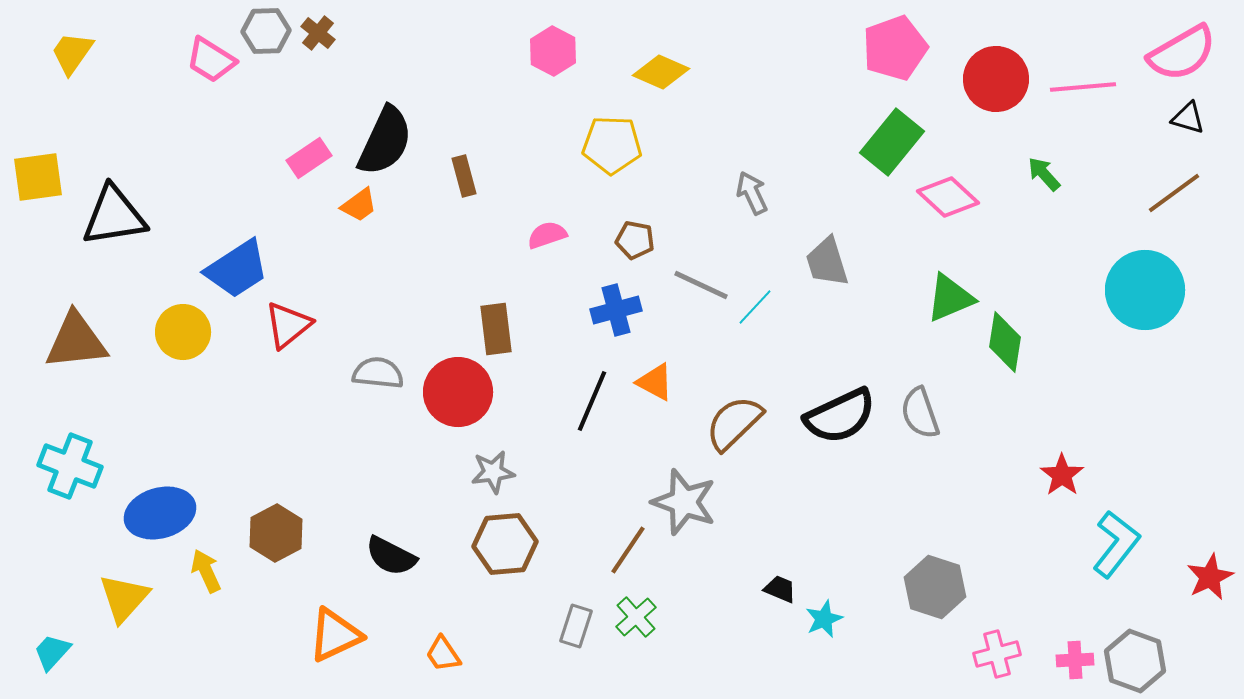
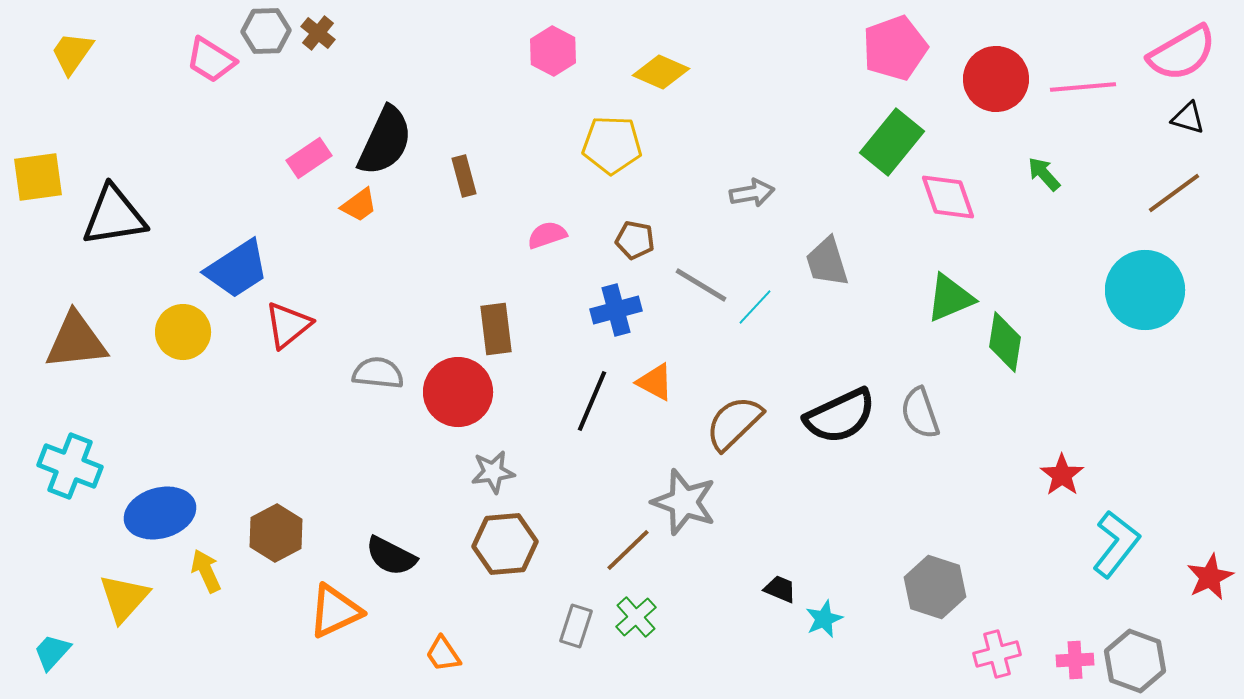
gray arrow at (752, 193): rotated 105 degrees clockwise
pink diamond at (948, 197): rotated 28 degrees clockwise
gray line at (701, 285): rotated 6 degrees clockwise
brown line at (628, 550): rotated 12 degrees clockwise
orange triangle at (335, 635): moved 24 px up
